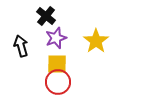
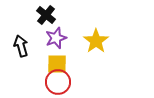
black cross: moved 1 px up
